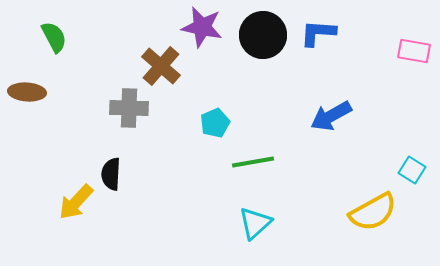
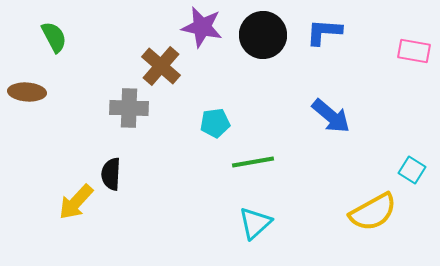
blue L-shape: moved 6 px right, 1 px up
blue arrow: rotated 111 degrees counterclockwise
cyan pentagon: rotated 16 degrees clockwise
